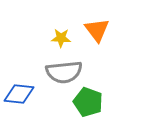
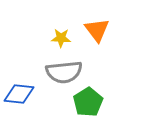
green pentagon: rotated 20 degrees clockwise
